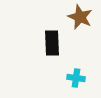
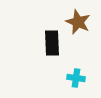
brown star: moved 2 px left, 5 px down
